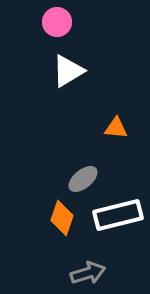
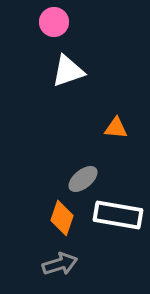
pink circle: moved 3 px left
white triangle: rotated 12 degrees clockwise
white rectangle: rotated 24 degrees clockwise
gray arrow: moved 28 px left, 9 px up
